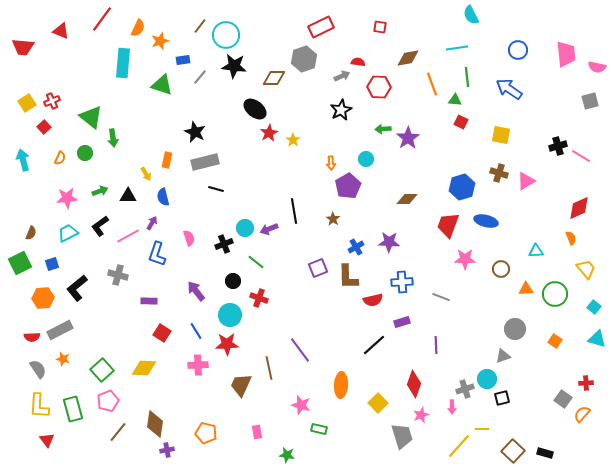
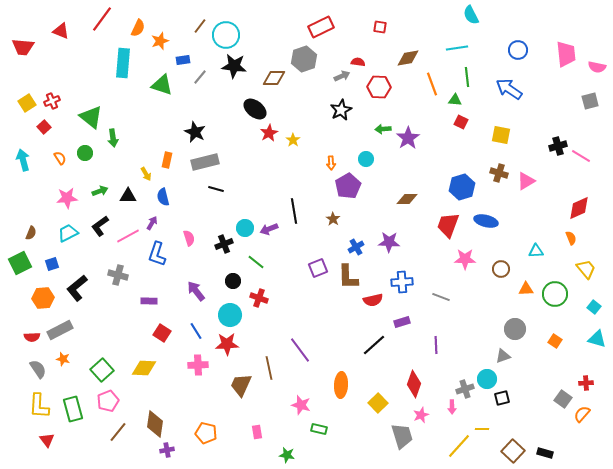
orange semicircle at (60, 158): rotated 56 degrees counterclockwise
